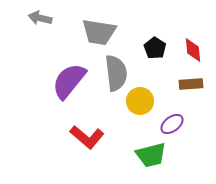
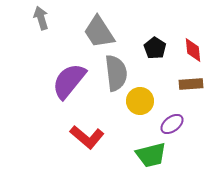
gray arrow: moved 1 px right; rotated 60 degrees clockwise
gray trapezoid: rotated 48 degrees clockwise
